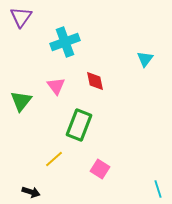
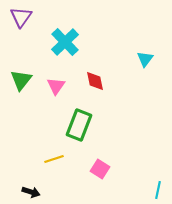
cyan cross: rotated 24 degrees counterclockwise
pink triangle: rotated 12 degrees clockwise
green triangle: moved 21 px up
yellow line: rotated 24 degrees clockwise
cyan line: moved 1 px down; rotated 30 degrees clockwise
